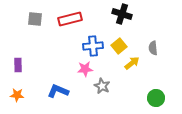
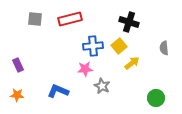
black cross: moved 7 px right, 8 px down
gray semicircle: moved 11 px right
purple rectangle: rotated 24 degrees counterclockwise
